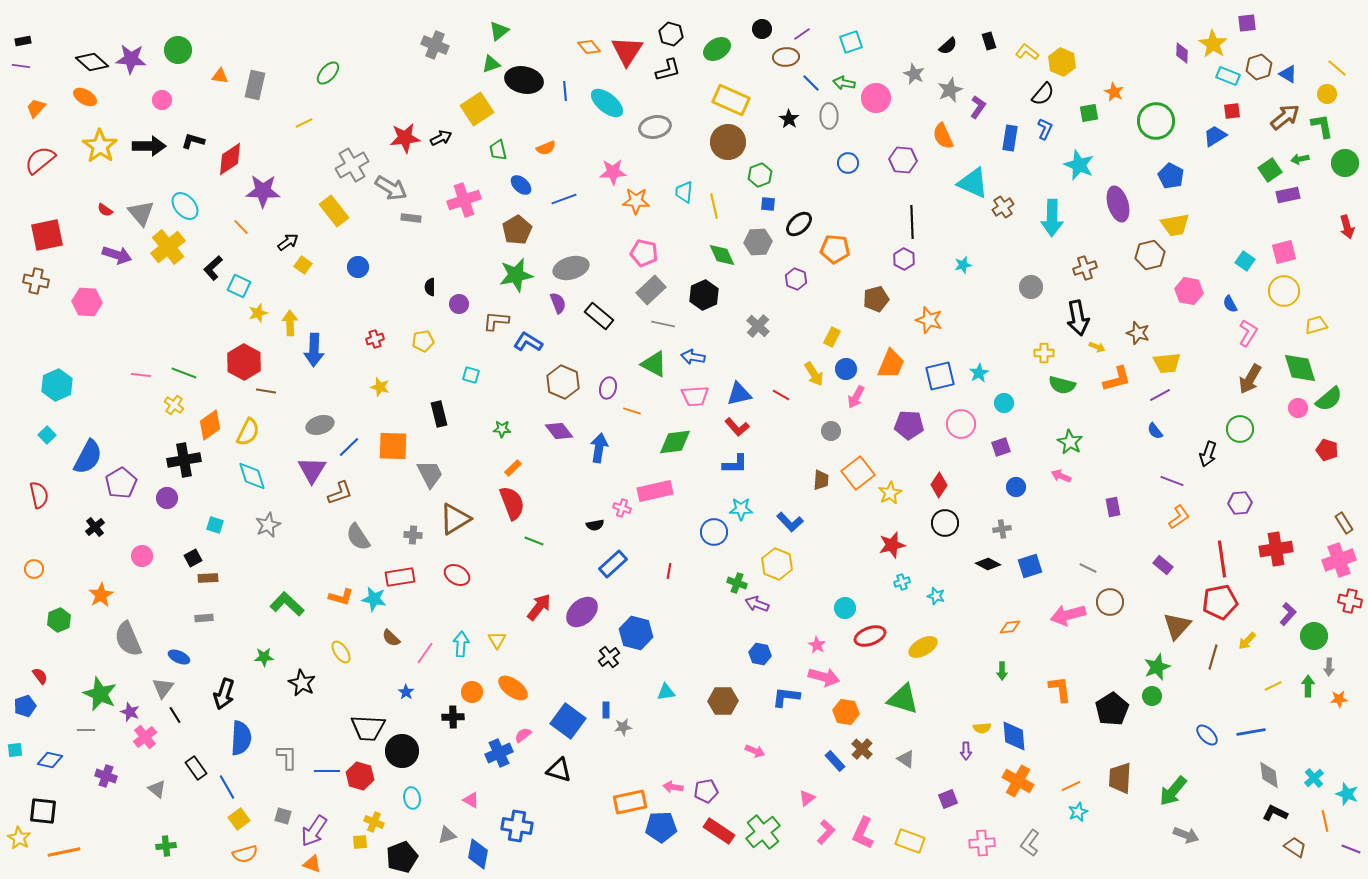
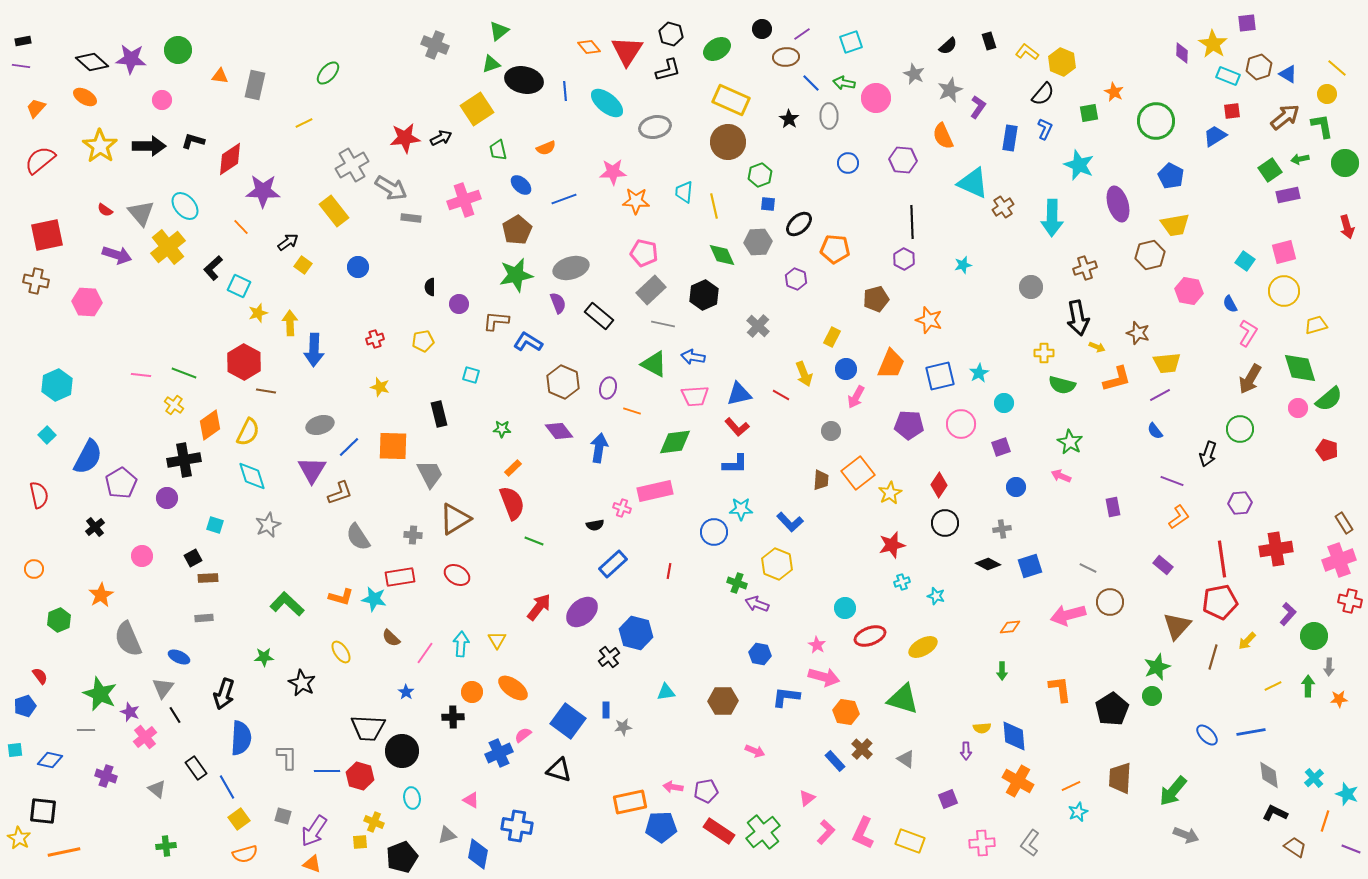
yellow arrow at (814, 374): moved 10 px left; rotated 10 degrees clockwise
orange line at (1325, 821): rotated 30 degrees clockwise
